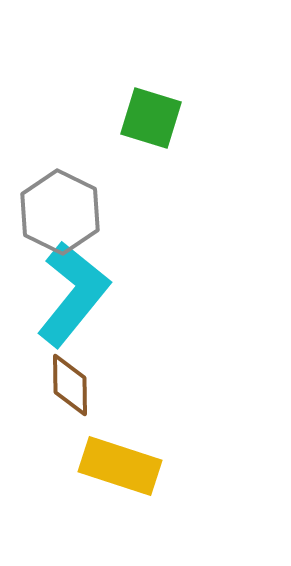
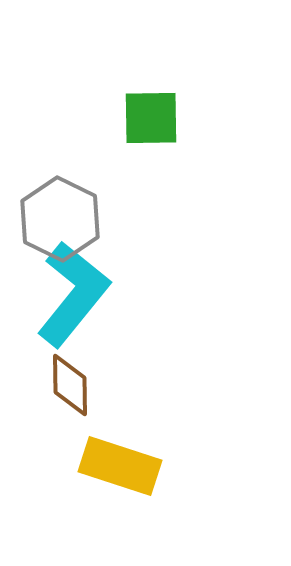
green square: rotated 18 degrees counterclockwise
gray hexagon: moved 7 px down
